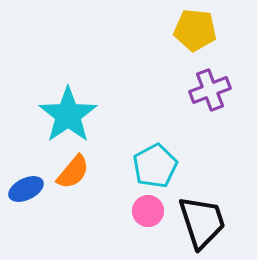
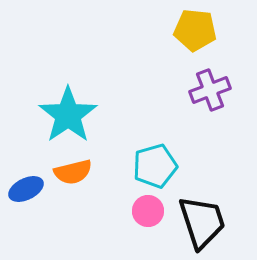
cyan pentagon: rotated 12 degrees clockwise
orange semicircle: rotated 36 degrees clockwise
